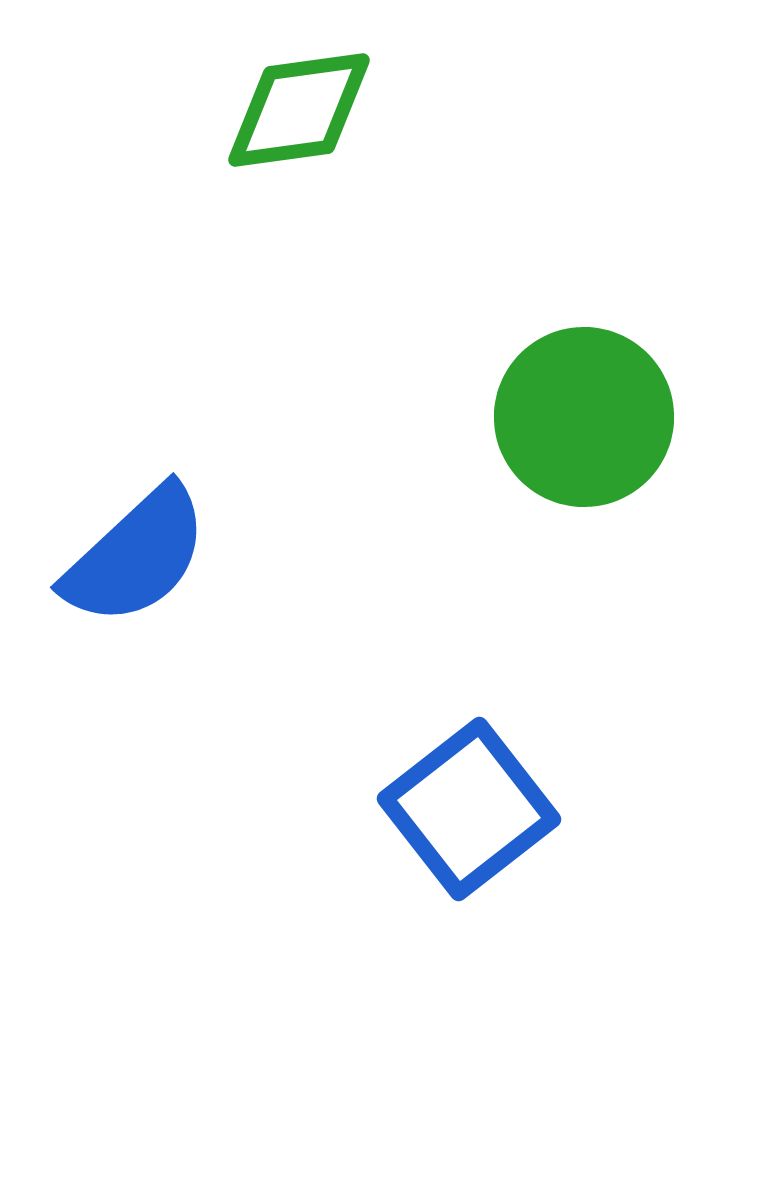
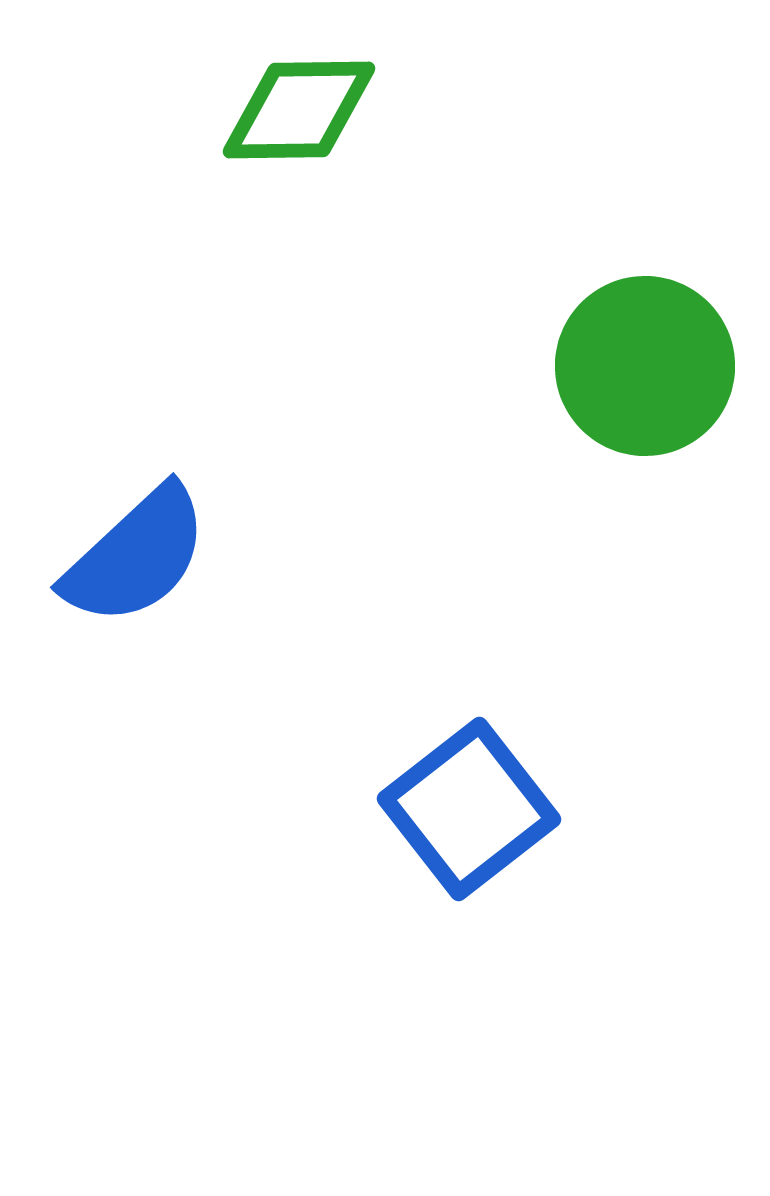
green diamond: rotated 7 degrees clockwise
green circle: moved 61 px right, 51 px up
